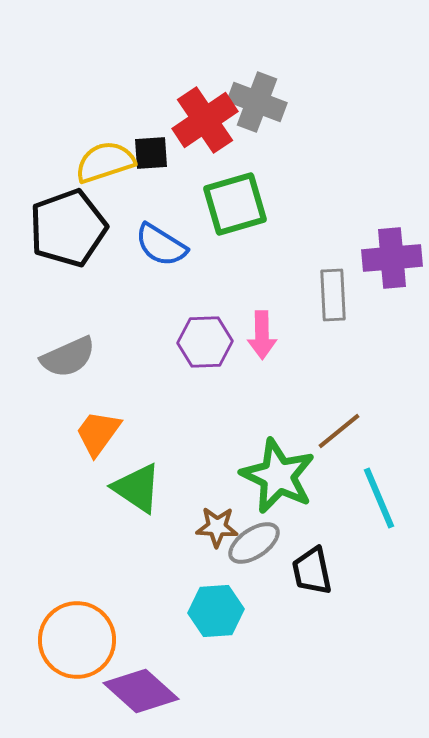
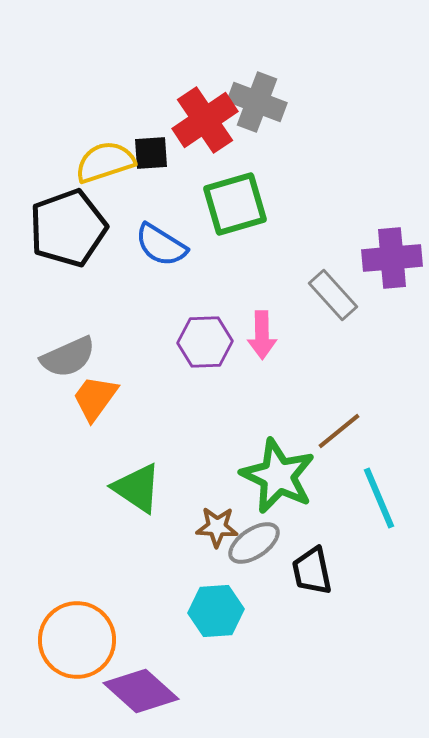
gray rectangle: rotated 39 degrees counterclockwise
orange trapezoid: moved 3 px left, 35 px up
